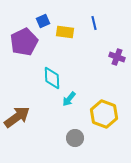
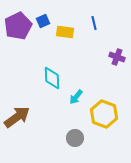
purple pentagon: moved 6 px left, 16 px up
cyan arrow: moved 7 px right, 2 px up
